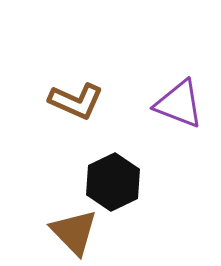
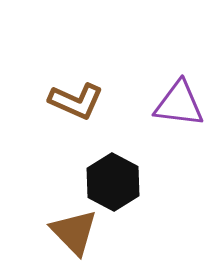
purple triangle: rotated 14 degrees counterclockwise
black hexagon: rotated 6 degrees counterclockwise
